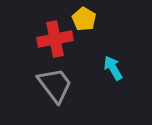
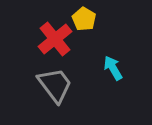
red cross: rotated 28 degrees counterclockwise
